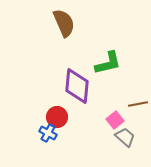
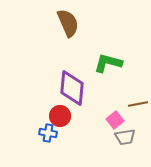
brown semicircle: moved 4 px right
green L-shape: rotated 152 degrees counterclockwise
purple diamond: moved 5 px left, 2 px down
red circle: moved 3 px right, 1 px up
blue cross: rotated 18 degrees counterclockwise
gray trapezoid: rotated 130 degrees clockwise
